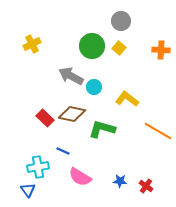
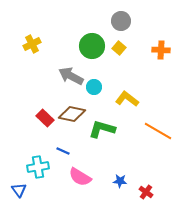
red cross: moved 6 px down
blue triangle: moved 9 px left
